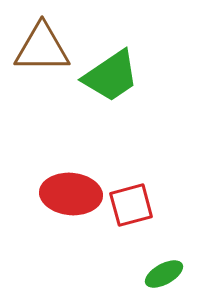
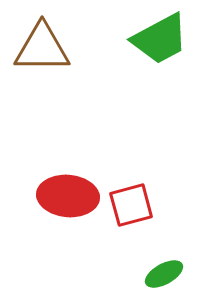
green trapezoid: moved 49 px right, 37 px up; rotated 6 degrees clockwise
red ellipse: moved 3 px left, 2 px down
